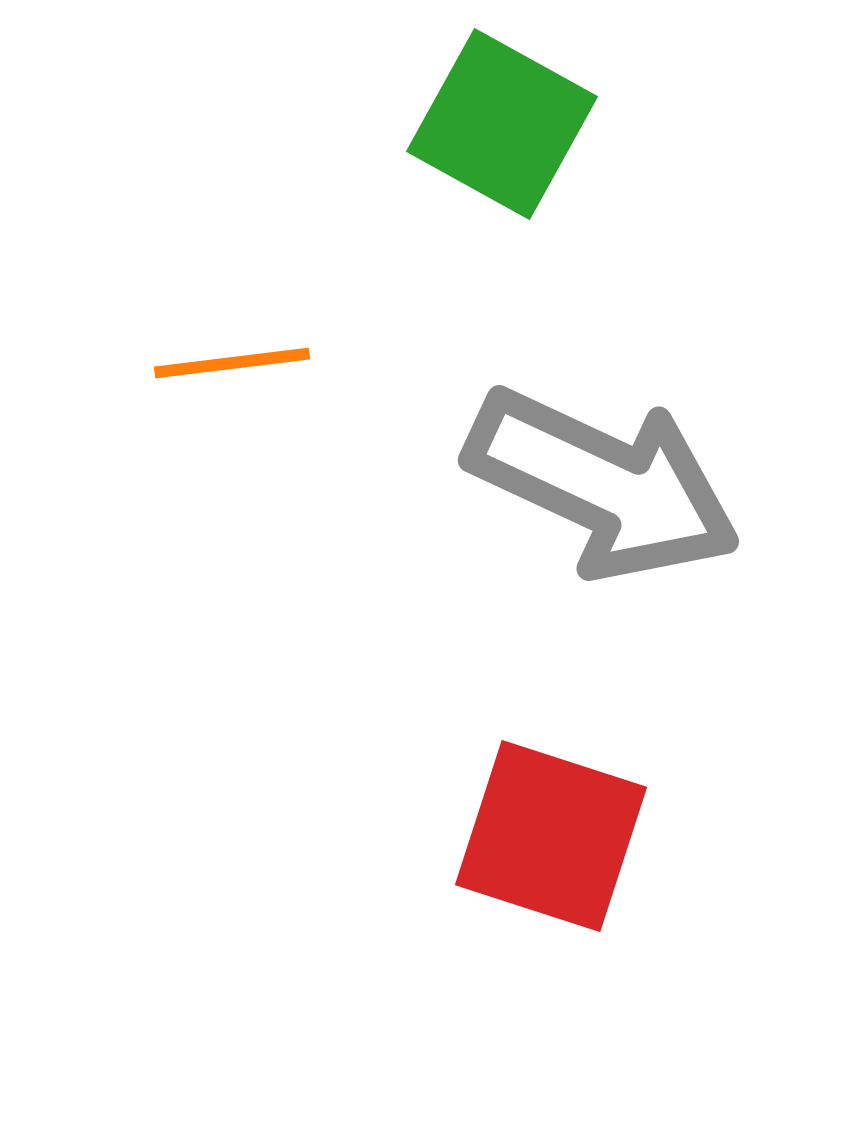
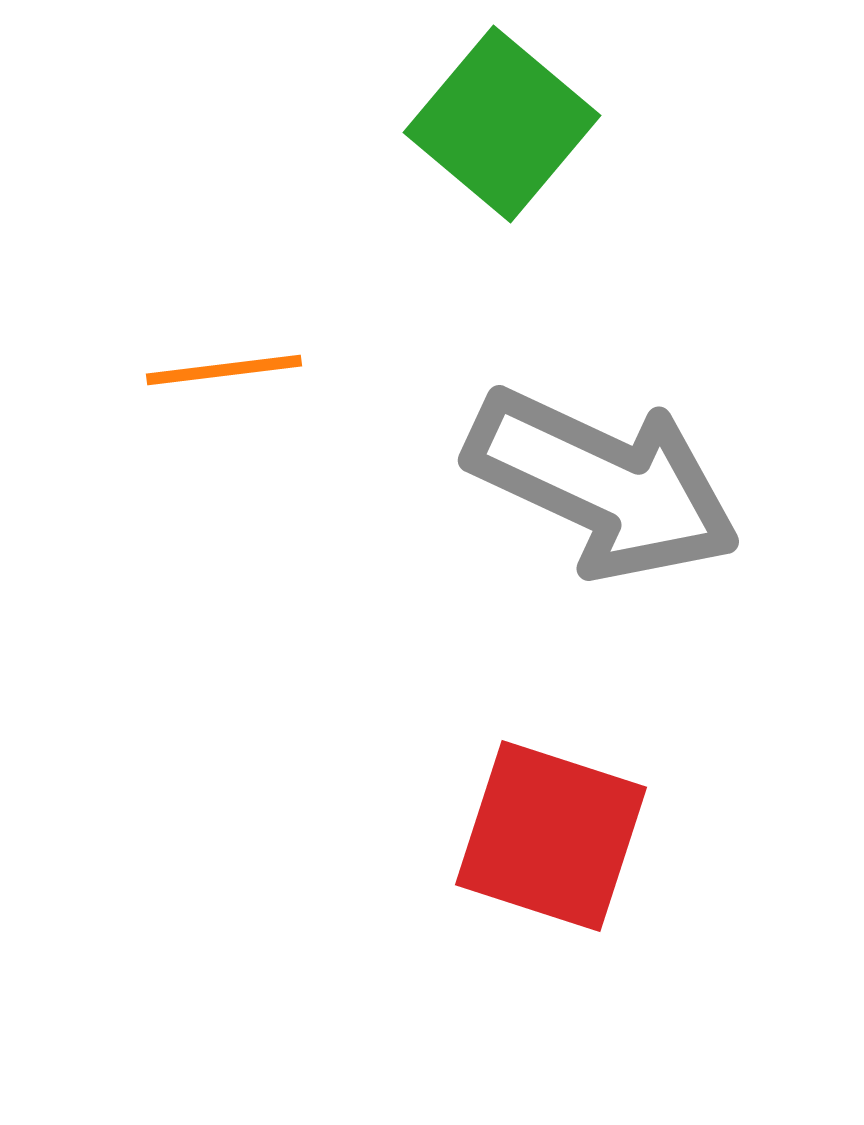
green square: rotated 11 degrees clockwise
orange line: moved 8 px left, 7 px down
